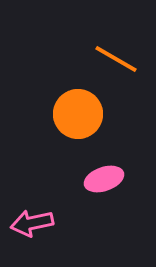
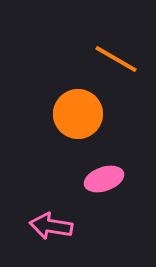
pink arrow: moved 19 px right, 3 px down; rotated 21 degrees clockwise
